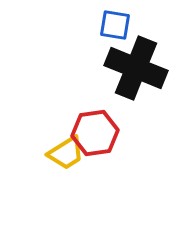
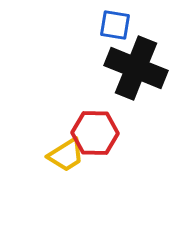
red hexagon: rotated 9 degrees clockwise
yellow trapezoid: moved 2 px down
